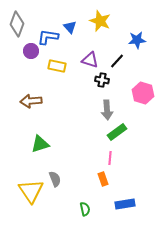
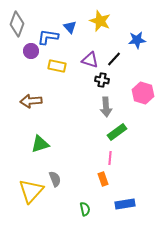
black line: moved 3 px left, 2 px up
gray arrow: moved 1 px left, 3 px up
yellow triangle: rotated 16 degrees clockwise
